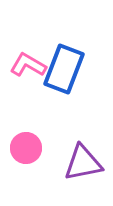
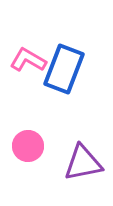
pink L-shape: moved 5 px up
pink circle: moved 2 px right, 2 px up
